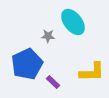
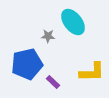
blue pentagon: rotated 12 degrees clockwise
